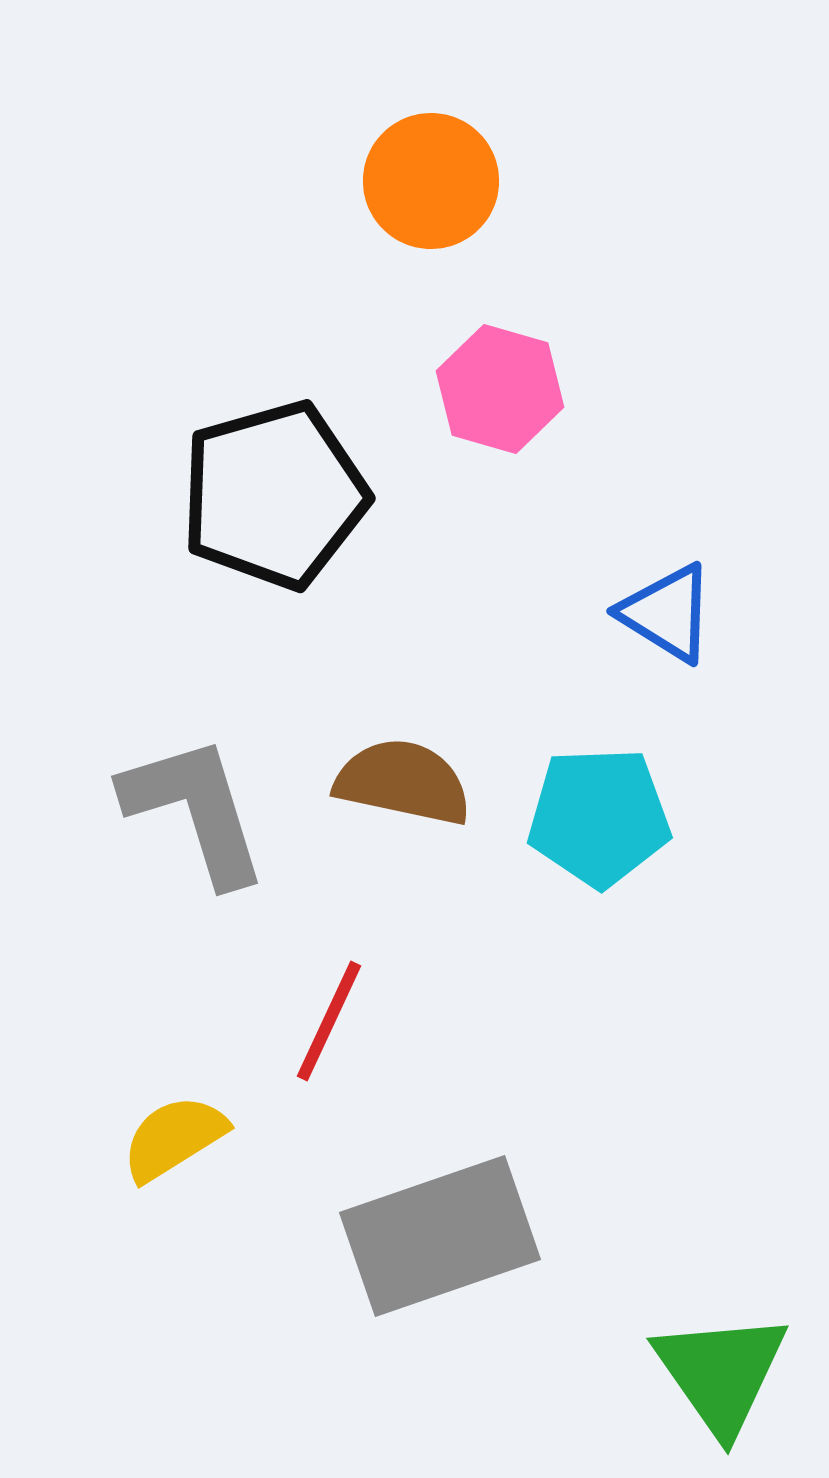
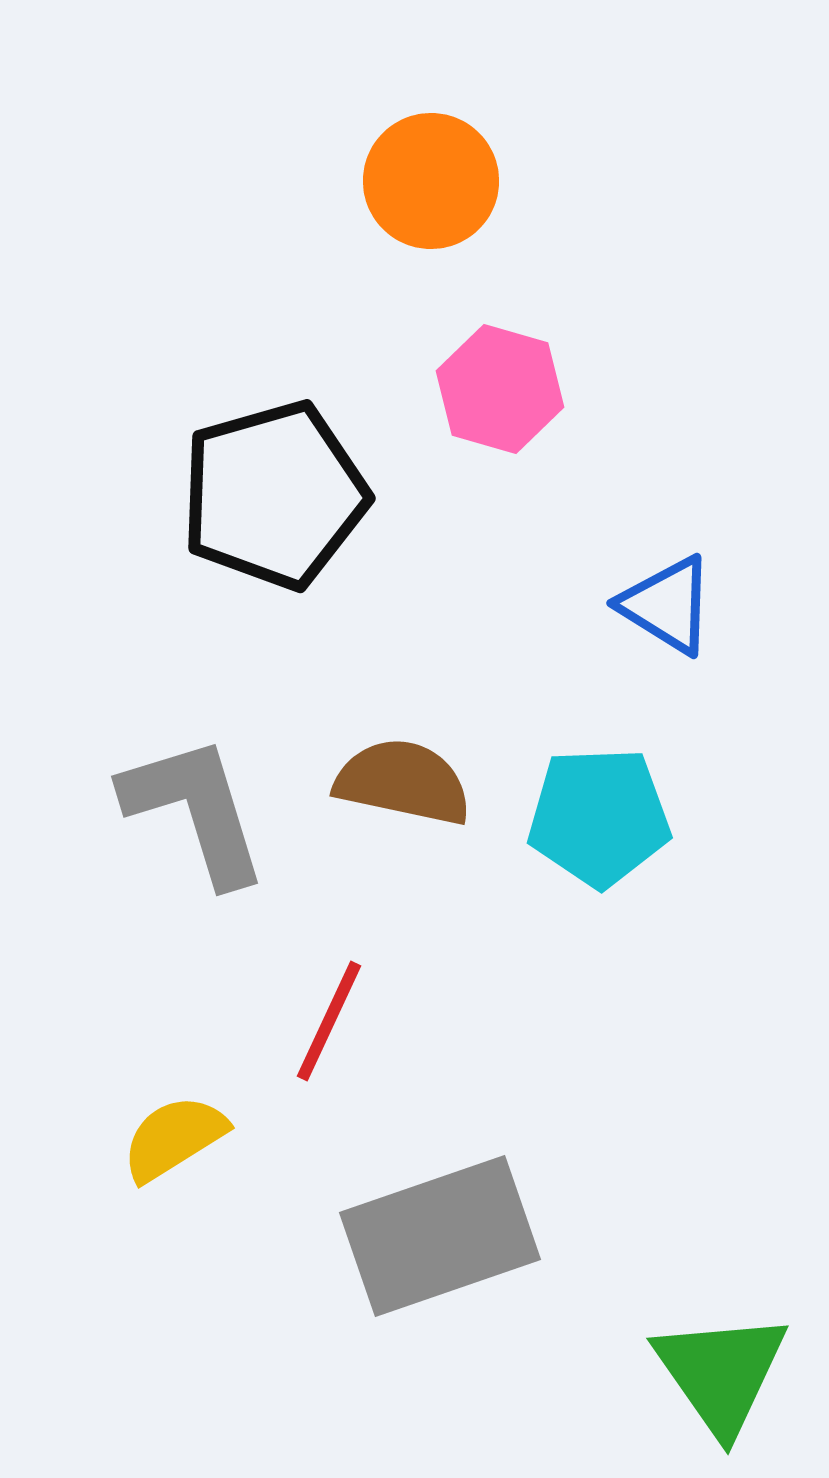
blue triangle: moved 8 px up
